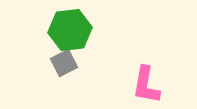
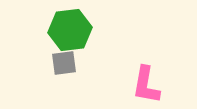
gray square: rotated 20 degrees clockwise
